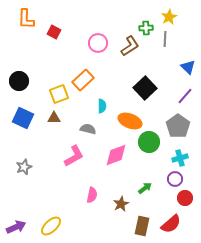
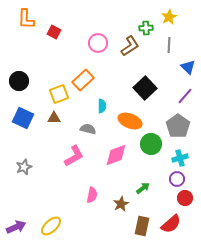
gray line: moved 4 px right, 6 px down
green circle: moved 2 px right, 2 px down
purple circle: moved 2 px right
green arrow: moved 2 px left
